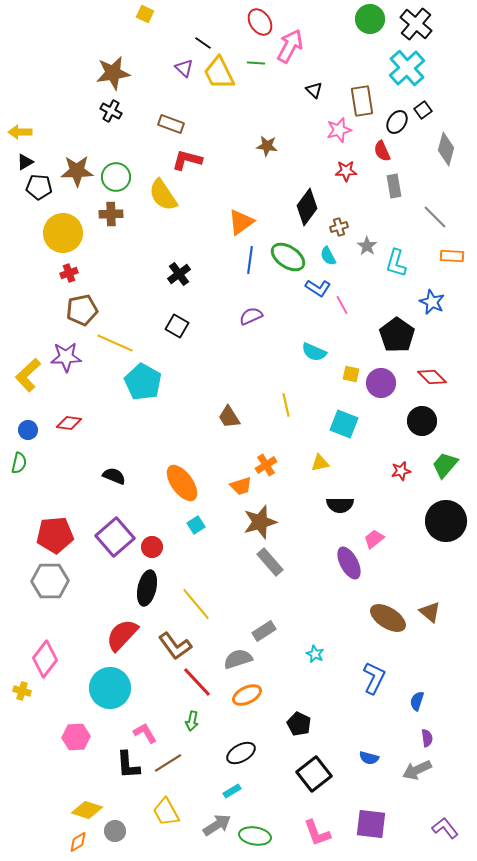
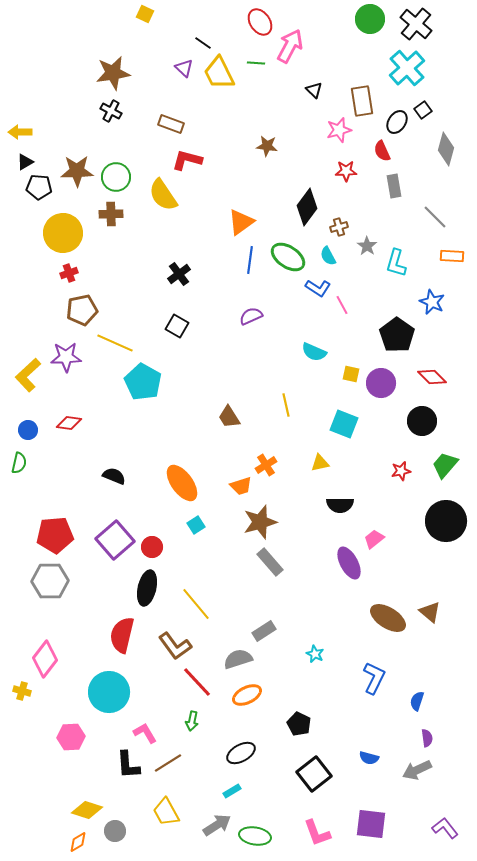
purple square at (115, 537): moved 3 px down
red semicircle at (122, 635): rotated 30 degrees counterclockwise
cyan circle at (110, 688): moved 1 px left, 4 px down
pink hexagon at (76, 737): moved 5 px left
